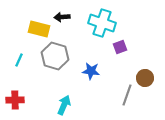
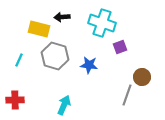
blue star: moved 2 px left, 6 px up
brown circle: moved 3 px left, 1 px up
